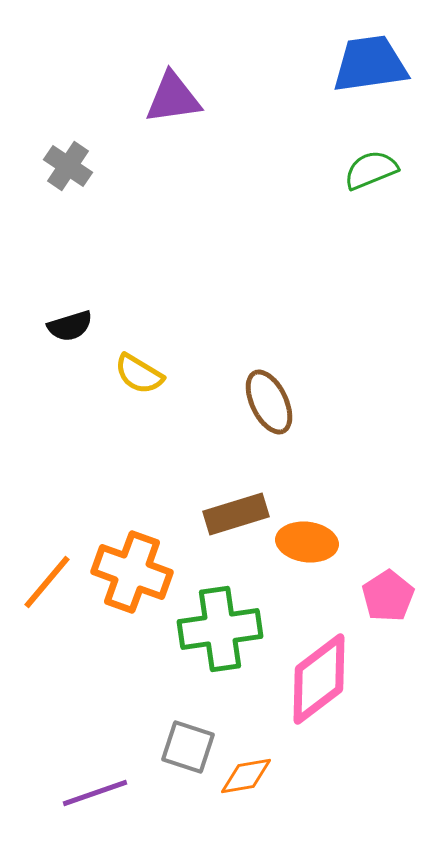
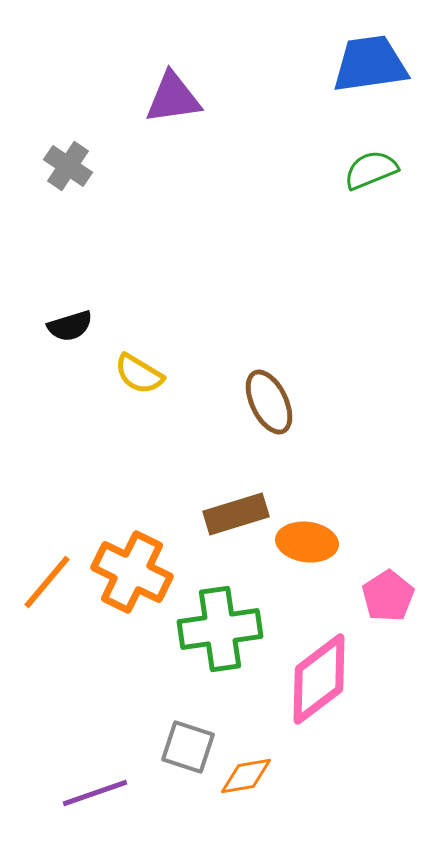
orange cross: rotated 6 degrees clockwise
